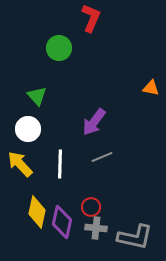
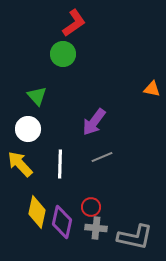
red L-shape: moved 17 px left, 5 px down; rotated 32 degrees clockwise
green circle: moved 4 px right, 6 px down
orange triangle: moved 1 px right, 1 px down
